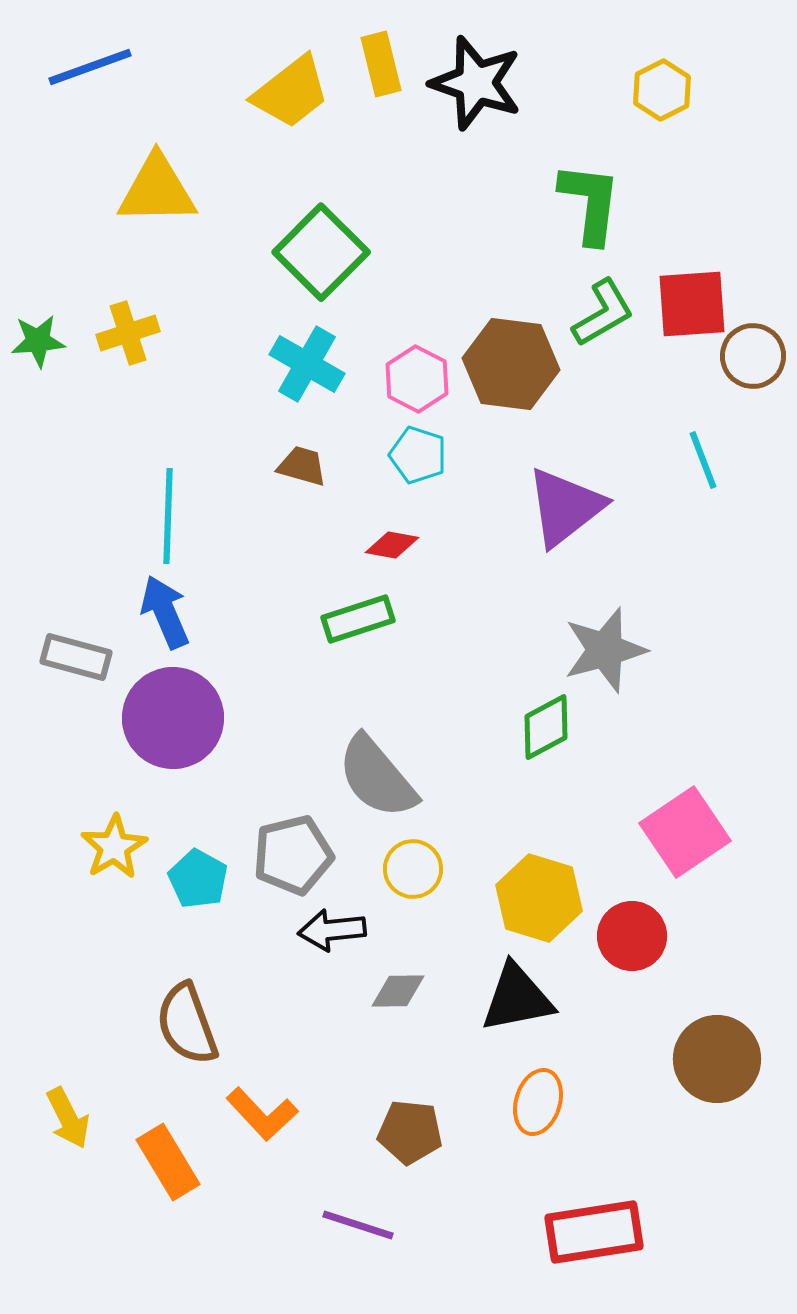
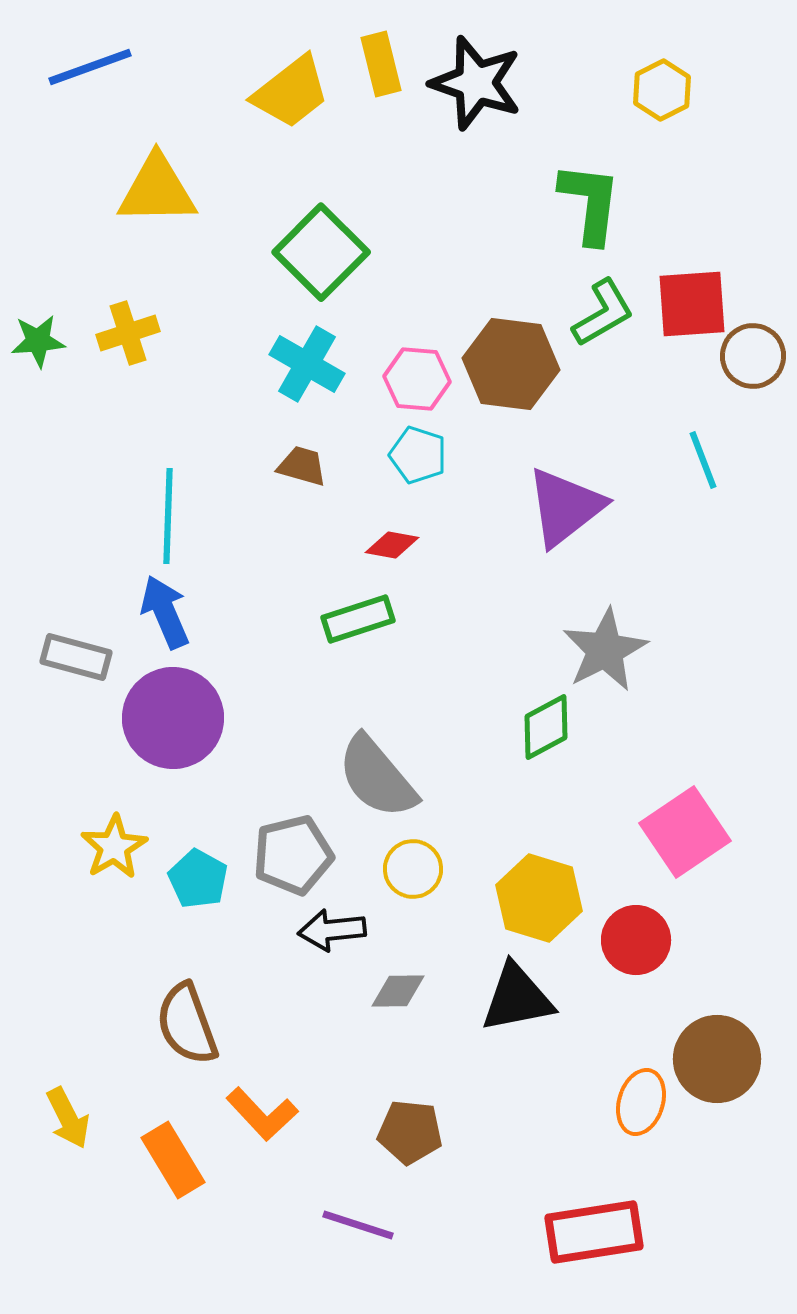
pink hexagon at (417, 379): rotated 22 degrees counterclockwise
gray star at (605, 650): rotated 12 degrees counterclockwise
red circle at (632, 936): moved 4 px right, 4 px down
orange ellipse at (538, 1102): moved 103 px right
orange rectangle at (168, 1162): moved 5 px right, 2 px up
